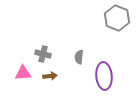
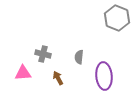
brown arrow: moved 8 px right, 2 px down; rotated 112 degrees counterclockwise
